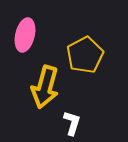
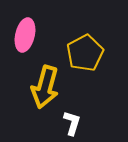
yellow pentagon: moved 2 px up
